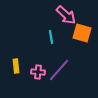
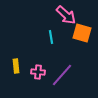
purple line: moved 3 px right, 5 px down
